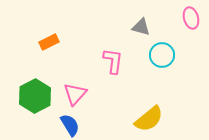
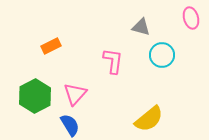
orange rectangle: moved 2 px right, 4 px down
